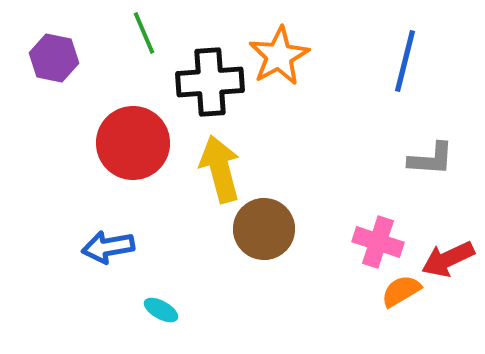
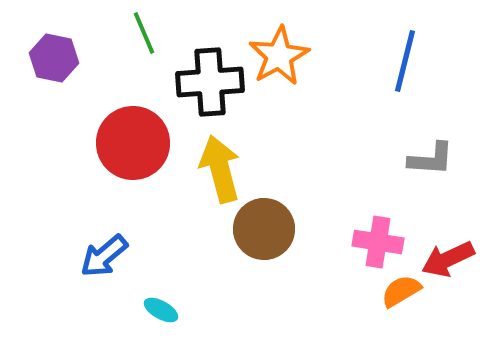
pink cross: rotated 9 degrees counterclockwise
blue arrow: moved 4 px left, 9 px down; rotated 30 degrees counterclockwise
